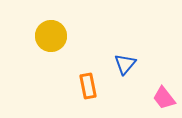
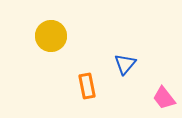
orange rectangle: moved 1 px left
